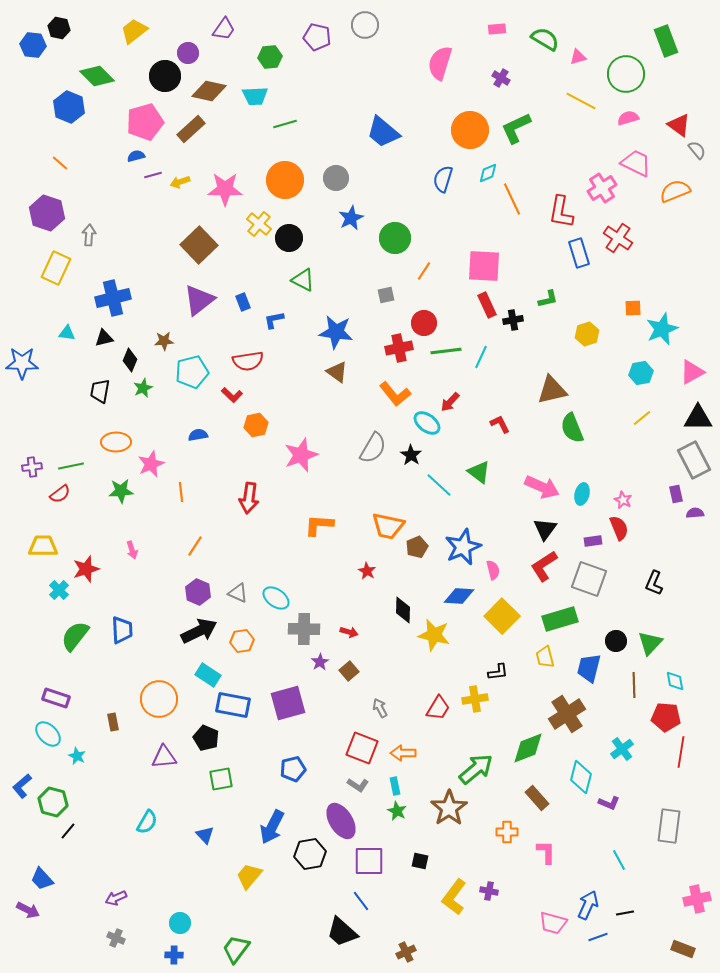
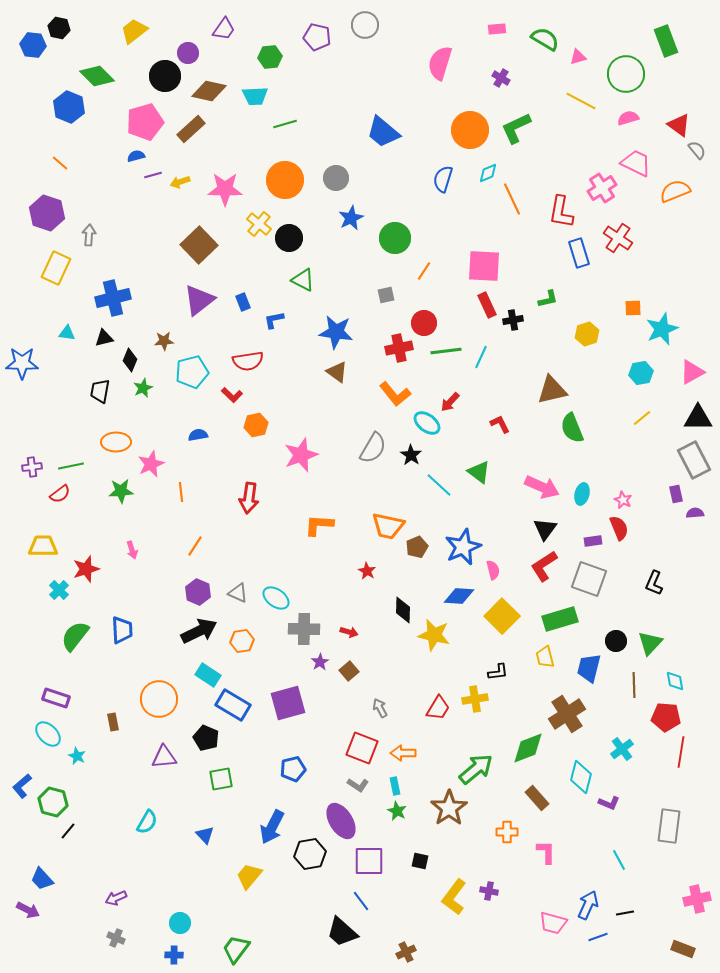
blue rectangle at (233, 705): rotated 20 degrees clockwise
